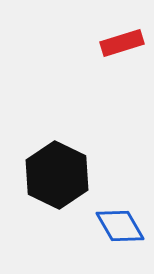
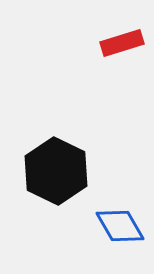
black hexagon: moved 1 px left, 4 px up
